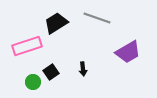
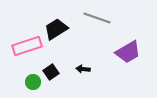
black trapezoid: moved 6 px down
black arrow: rotated 104 degrees clockwise
